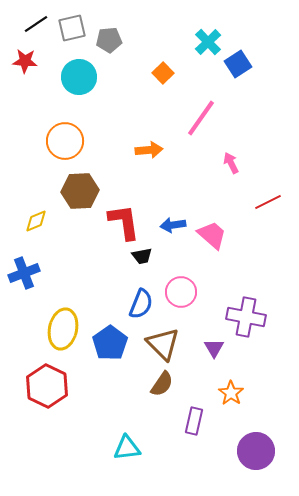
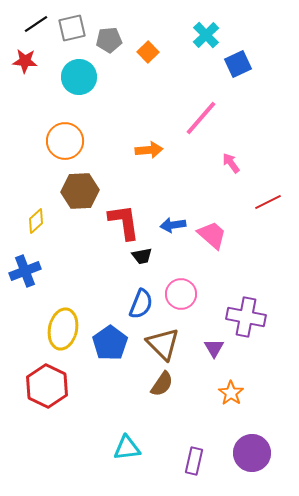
cyan cross: moved 2 px left, 7 px up
blue square: rotated 8 degrees clockwise
orange square: moved 15 px left, 21 px up
pink line: rotated 6 degrees clockwise
pink arrow: rotated 10 degrees counterclockwise
yellow diamond: rotated 20 degrees counterclockwise
blue cross: moved 1 px right, 2 px up
pink circle: moved 2 px down
purple rectangle: moved 40 px down
purple circle: moved 4 px left, 2 px down
